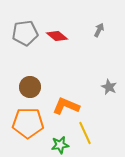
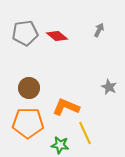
brown circle: moved 1 px left, 1 px down
orange L-shape: moved 1 px down
green star: rotated 18 degrees clockwise
